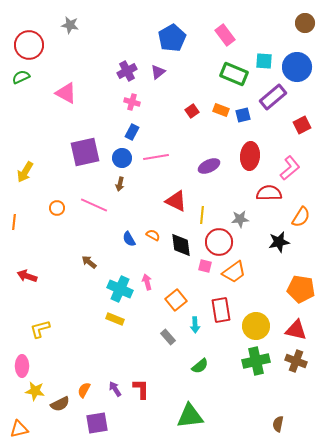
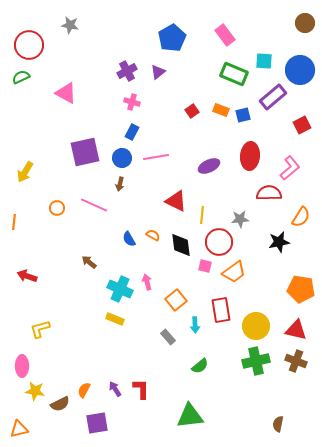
blue circle at (297, 67): moved 3 px right, 3 px down
